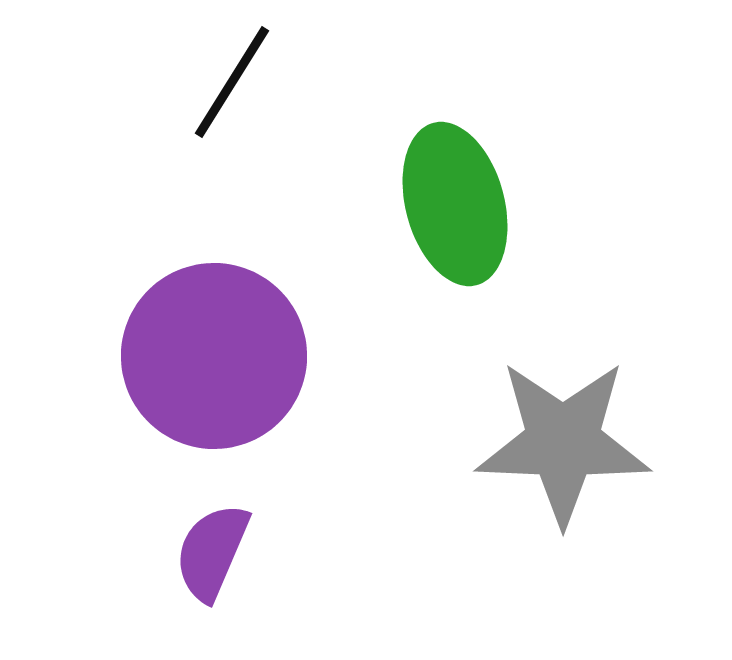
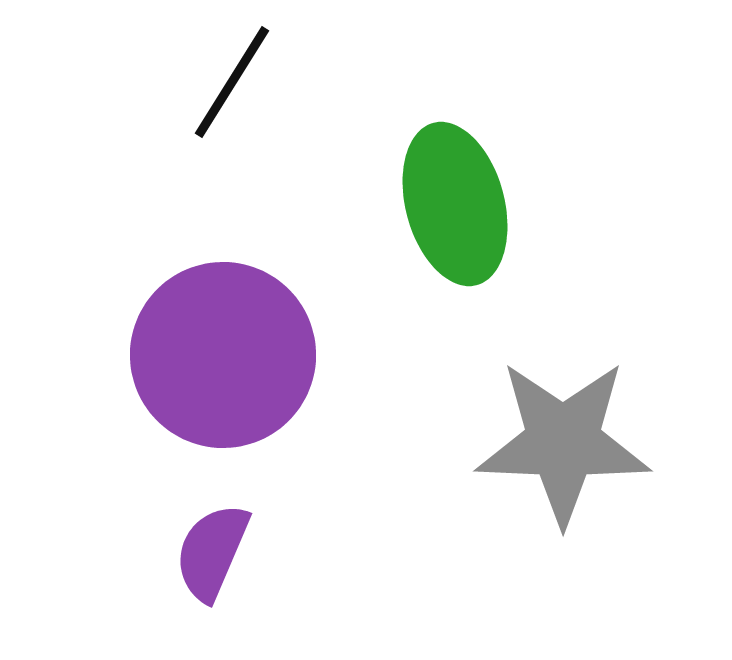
purple circle: moved 9 px right, 1 px up
